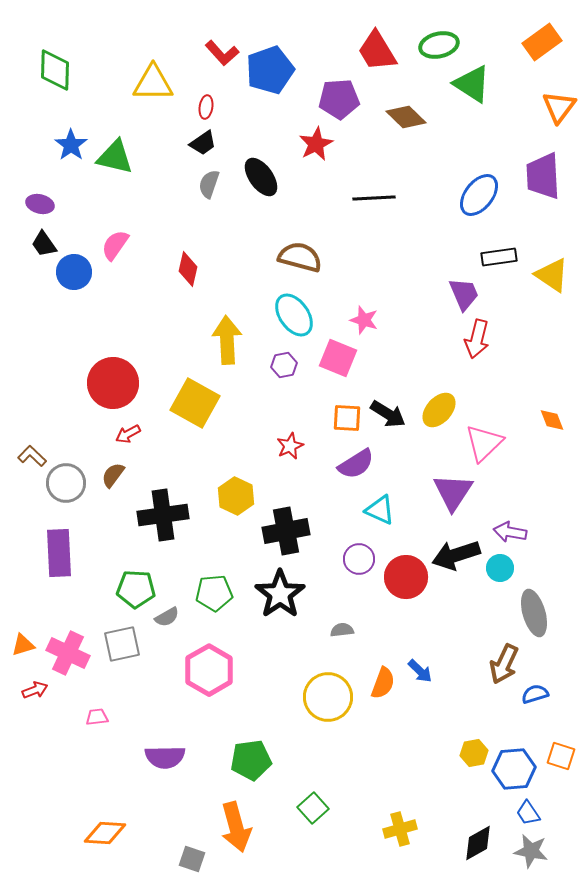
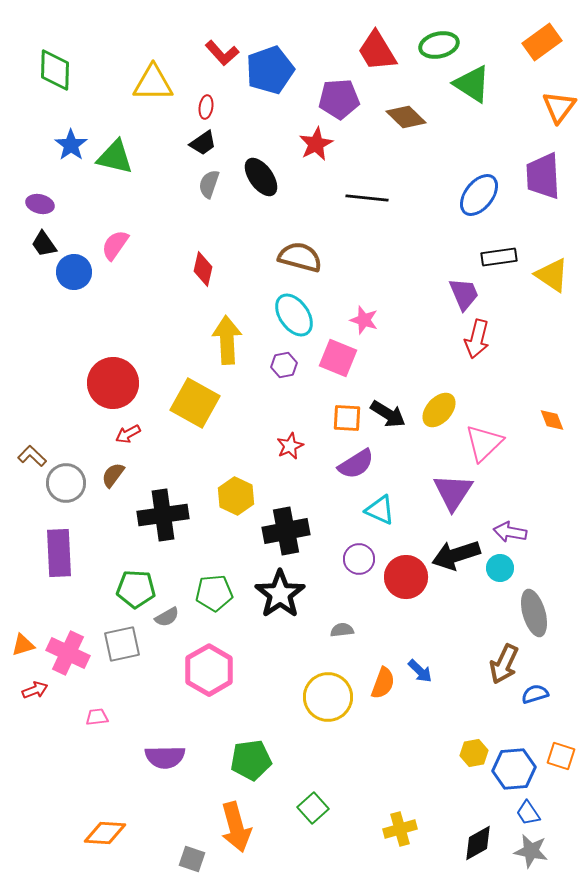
black line at (374, 198): moved 7 px left; rotated 9 degrees clockwise
red diamond at (188, 269): moved 15 px right
